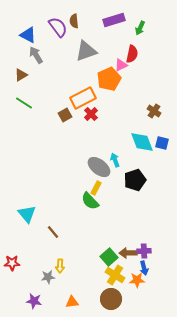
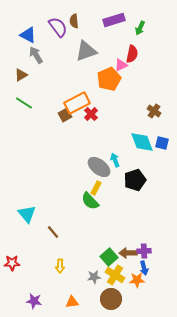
orange rectangle: moved 6 px left, 5 px down
gray star: moved 46 px right
